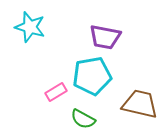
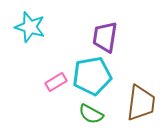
purple trapezoid: rotated 88 degrees clockwise
pink rectangle: moved 10 px up
brown trapezoid: moved 1 px right, 1 px up; rotated 84 degrees clockwise
green semicircle: moved 8 px right, 5 px up
